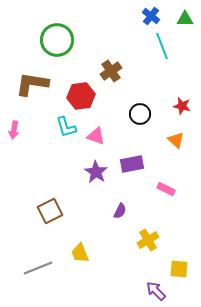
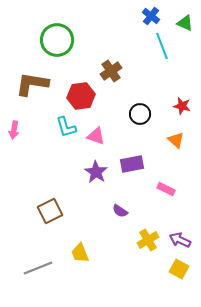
green triangle: moved 4 px down; rotated 24 degrees clockwise
purple semicircle: rotated 98 degrees clockwise
yellow square: rotated 24 degrees clockwise
purple arrow: moved 24 px right, 51 px up; rotated 20 degrees counterclockwise
